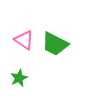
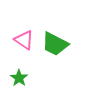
green star: rotated 12 degrees counterclockwise
